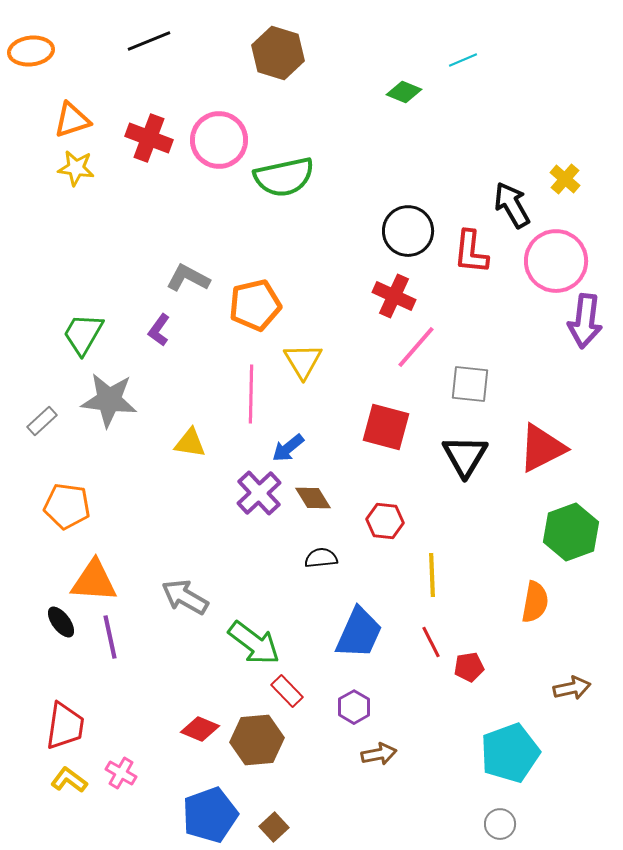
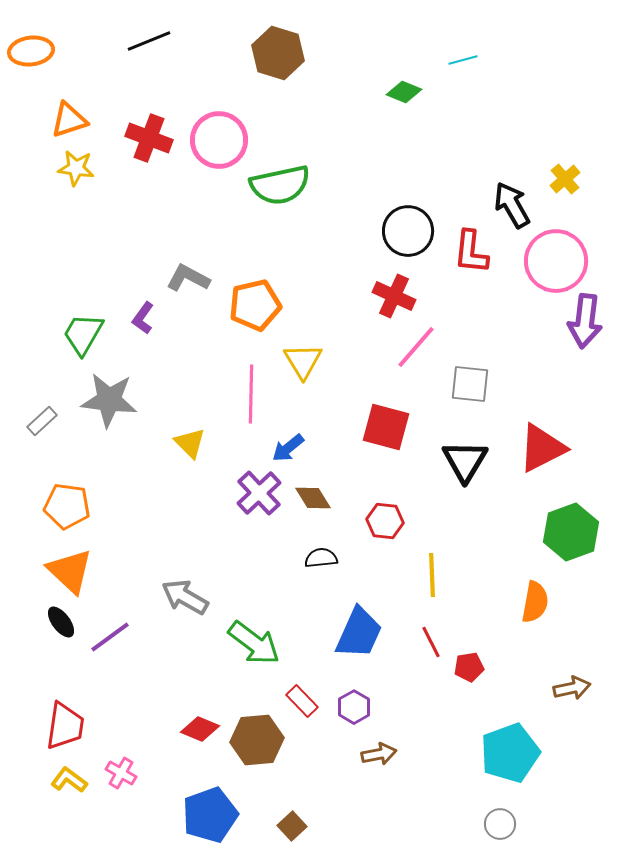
cyan line at (463, 60): rotated 8 degrees clockwise
orange triangle at (72, 120): moved 3 px left
green semicircle at (284, 177): moved 4 px left, 8 px down
yellow cross at (565, 179): rotated 8 degrees clockwise
purple L-shape at (159, 330): moved 16 px left, 12 px up
yellow triangle at (190, 443): rotated 36 degrees clockwise
black triangle at (465, 456): moved 5 px down
orange triangle at (94, 581): moved 24 px left, 10 px up; rotated 39 degrees clockwise
purple line at (110, 637): rotated 66 degrees clockwise
red rectangle at (287, 691): moved 15 px right, 10 px down
brown square at (274, 827): moved 18 px right, 1 px up
